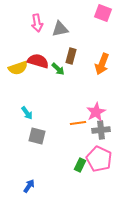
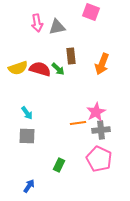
pink square: moved 12 px left, 1 px up
gray triangle: moved 3 px left, 2 px up
brown rectangle: rotated 21 degrees counterclockwise
red semicircle: moved 2 px right, 8 px down
gray square: moved 10 px left; rotated 12 degrees counterclockwise
green rectangle: moved 21 px left
